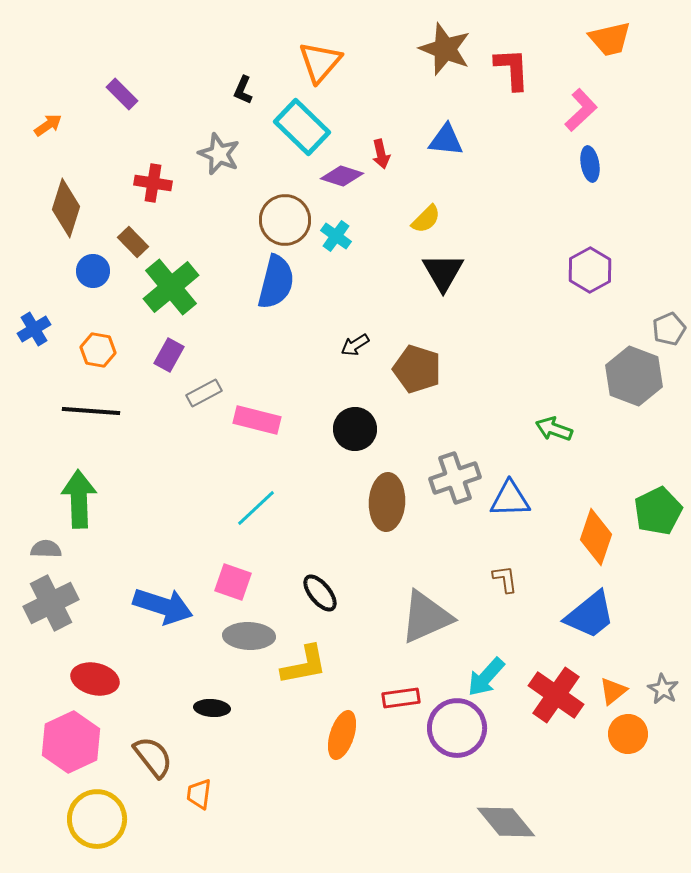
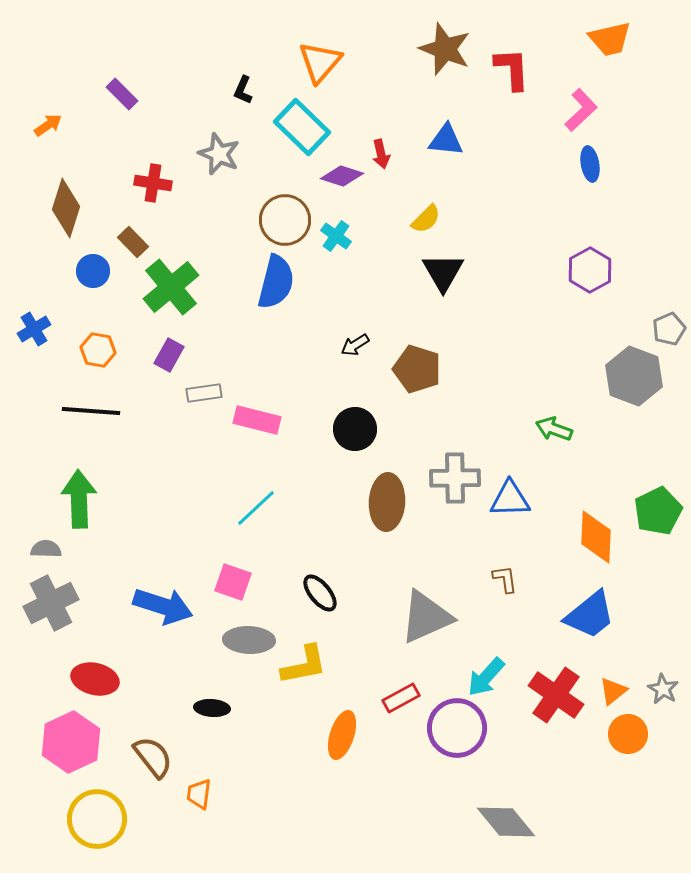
gray rectangle at (204, 393): rotated 20 degrees clockwise
gray cross at (455, 478): rotated 18 degrees clockwise
orange diamond at (596, 537): rotated 16 degrees counterclockwise
gray ellipse at (249, 636): moved 4 px down
red rectangle at (401, 698): rotated 21 degrees counterclockwise
